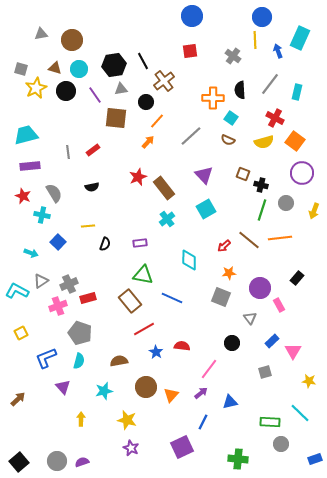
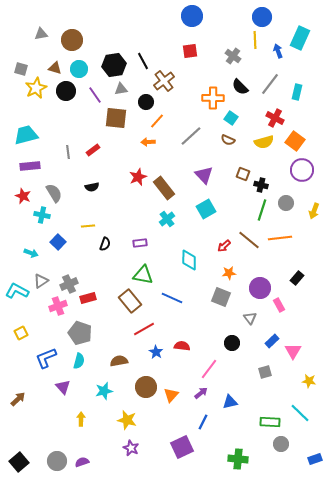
black semicircle at (240, 90): moved 3 px up; rotated 42 degrees counterclockwise
orange arrow at (148, 142): rotated 136 degrees counterclockwise
purple circle at (302, 173): moved 3 px up
